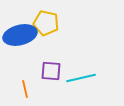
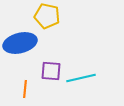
yellow pentagon: moved 1 px right, 7 px up
blue ellipse: moved 8 px down
orange line: rotated 18 degrees clockwise
